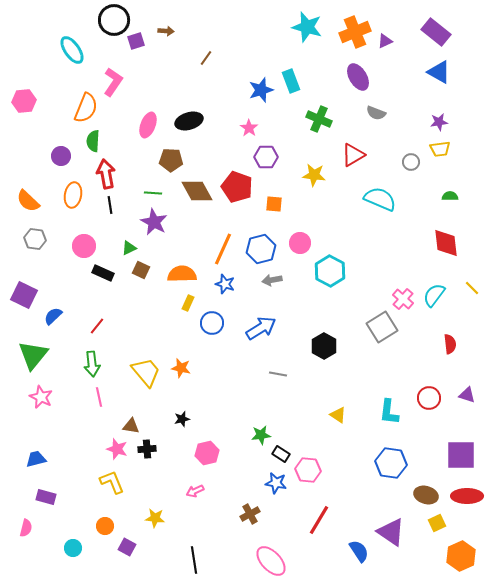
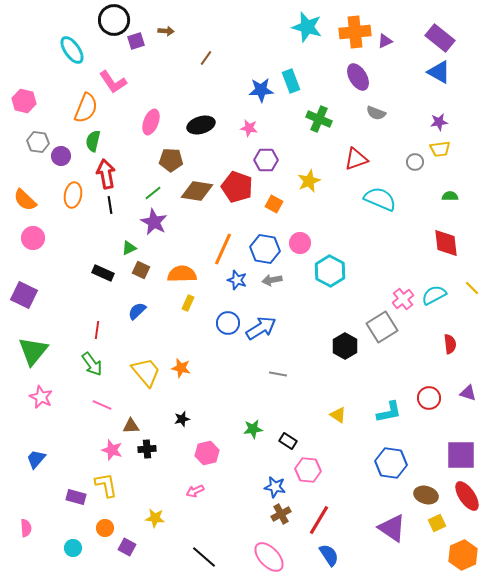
orange cross at (355, 32): rotated 16 degrees clockwise
purple rectangle at (436, 32): moved 4 px right, 6 px down
pink L-shape at (113, 82): rotated 112 degrees clockwise
blue star at (261, 90): rotated 15 degrees clockwise
pink hexagon at (24, 101): rotated 20 degrees clockwise
black ellipse at (189, 121): moved 12 px right, 4 px down
pink ellipse at (148, 125): moved 3 px right, 3 px up
pink star at (249, 128): rotated 24 degrees counterclockwise
green semicircle at (93, 141): rotated 10 degrees clockwise
red triangle at (353, 155): moved 3 px right, 4 px down; rotated 10 degrees clockwise
purple hexagon at (266, 157): moved 3 px down
gray circle at (411, 162): moved 4 px right
yellow star at (314, 175): moved 5 px left, 6 px down; rotated 30 degrees counterclockwise
brown diamond at (197, 191): rotated 52 degrees counterclockwise
green line at (153, 193): rotated 42 degrees counterclockwise
orange semicircle at (28, 201): moved 3 px left, 1 px up
orange square at (274, 204): rotated 24 degrees clockwise
gray hexagon at (35, 239): moved 3 px right, 97 px up
pink circle at (84, 246): moved 51 px left, 8 px up
blue hexagon at (261, 249): moved 4 px right; rotated 24 degrees clockwise
blue star at (225, 284): moved 12 px right, 4 px up
cyan semicircle at (434, 295): rotated 25 degrees clockwise
pink cross at (403, 299): rotated 10 degrees clockwise
blue semicircle at (53, 316): moved 84 px right, 5 px up
blue circle at (212, 323): moved 16 px right
red line at (97, 326): moved 4 px down; rotated 30 degrees counterclockwise
black hexagon at (324, 346): moved 21 px right
green triangle at (33, 355): moved 4 px up
green arrow at (92, 364): rotated 30 degrees counterclockwise
purple triangle at (467, 395): moved 1 px right, 2 px up
pink line at (99, 397): moved 3 px right, 8 px down; rotated 54 degrees counterclockwise
cyan L-shape at (389, 412): rotated 108 degrees counterclockwise
brown triangle at (131, 426): rotated 12 degrees counterclockwise
green star at (261, 435): moved 8 px left, 6 px up
pink star at (117, 449): moved 5 px left, 1 px down
black rectangle at (281, 454): moved 7 px right, 13 px up
blue trapezoid at (36, 459): rotated 35 degrees counterclockwise
yellow L-shape at (112, 482): moved 6 px left, 3 px down; rotated 12 degrees clockwise
blue star at (276, 483): moved 1 px left, 4 px down
red ellipse at (467, 496): rotated 56 degrees clockwise
purple rectangle at (46, 497): moved 30 px right
brown cross at (250, 514): moved 31 px right
orange circle at (105, 526): moved 2 px down
pink semicircle at (26, 528): rotated 18 degrees counterclockwise
purple triangle at (391, 532): moved 1 px right, 4 px up
blue semicircle at (359, 551): moved 30 px left, 4 px down
orange hexagon at (461, 556): moved 2 px right, 1 px up
black line at (194, 560): moved 10 px right, 3 px up; rotated 40 degrees counterclockwise
pink ellipse at (271, 561): moved 2 px left, 4 px up
